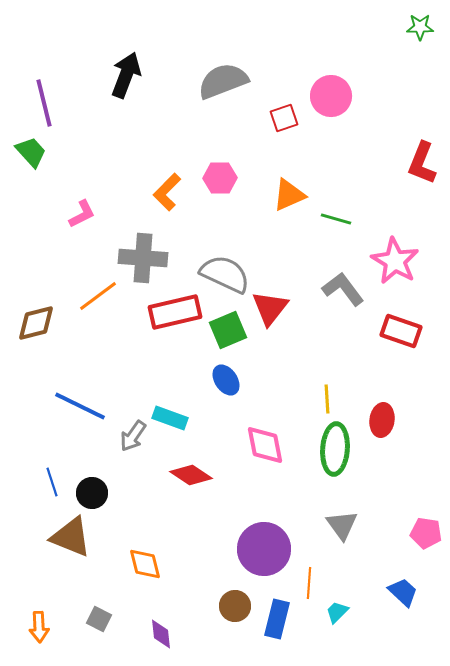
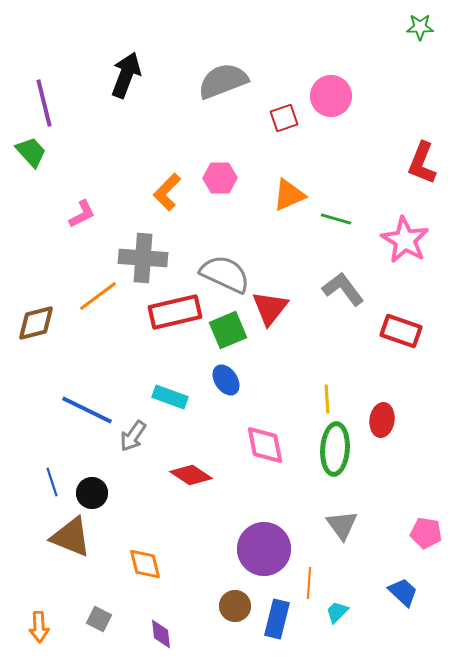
pink star at (395, 261): moved 10 px right, 21 px up
blue line at (80, 406): moved 7 px right, 4 px down
cyan rectangle at (170, 418): moved 21 px up
